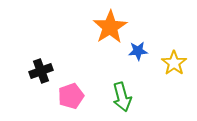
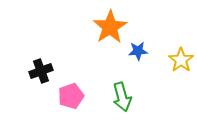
yellow star: moved 7 px right, 3 px up
